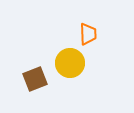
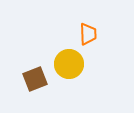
yellow circle: moved 1 px left, 1 px down
